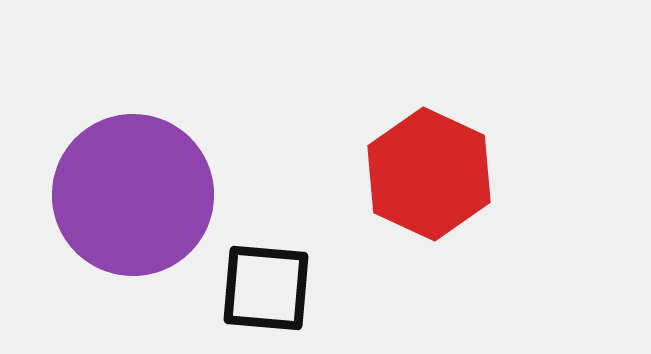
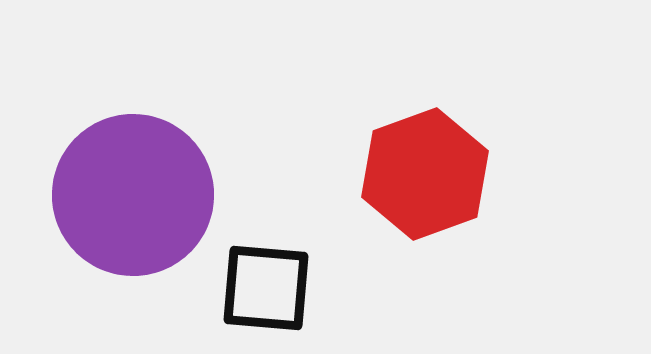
red hexagon: moved 4 px left; rotated 15 degrees clockwise
